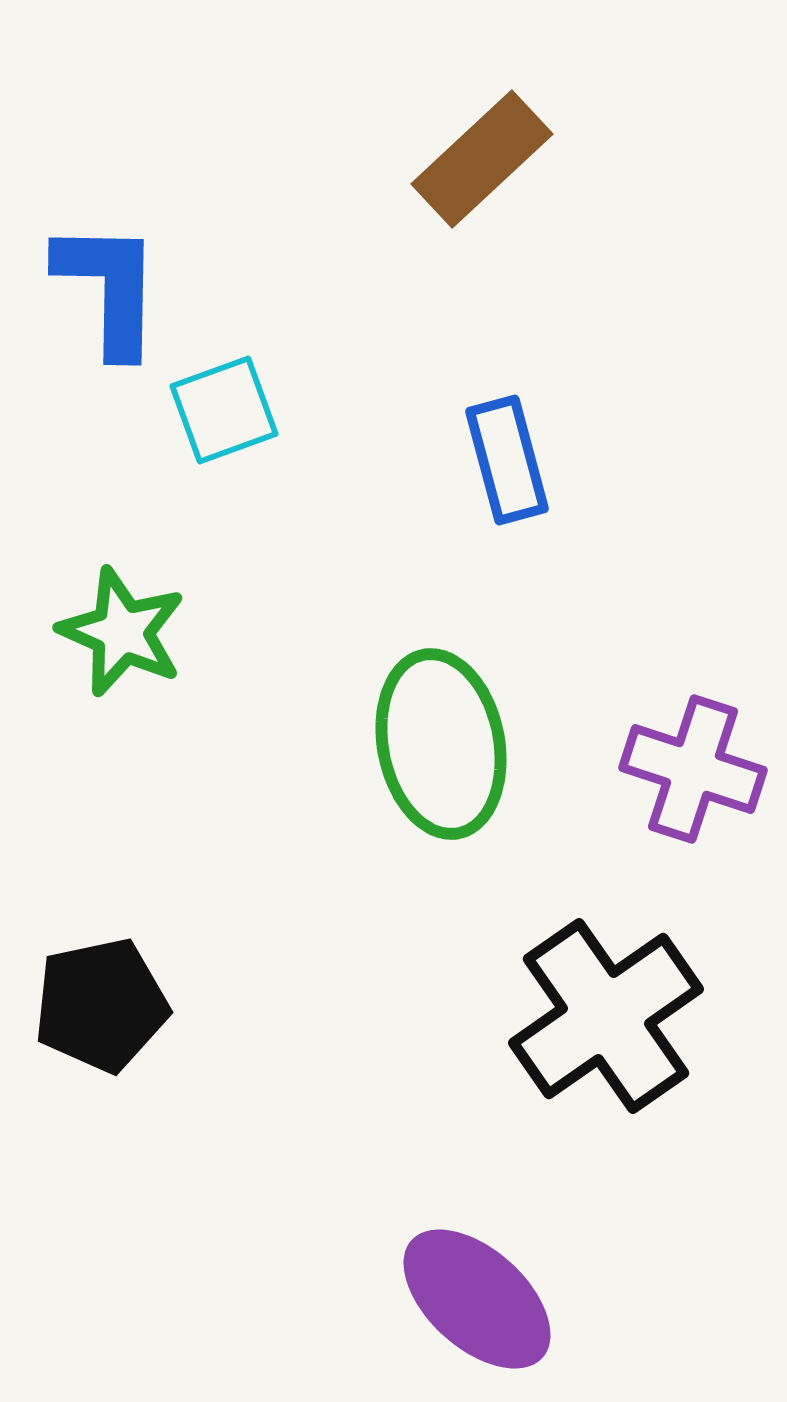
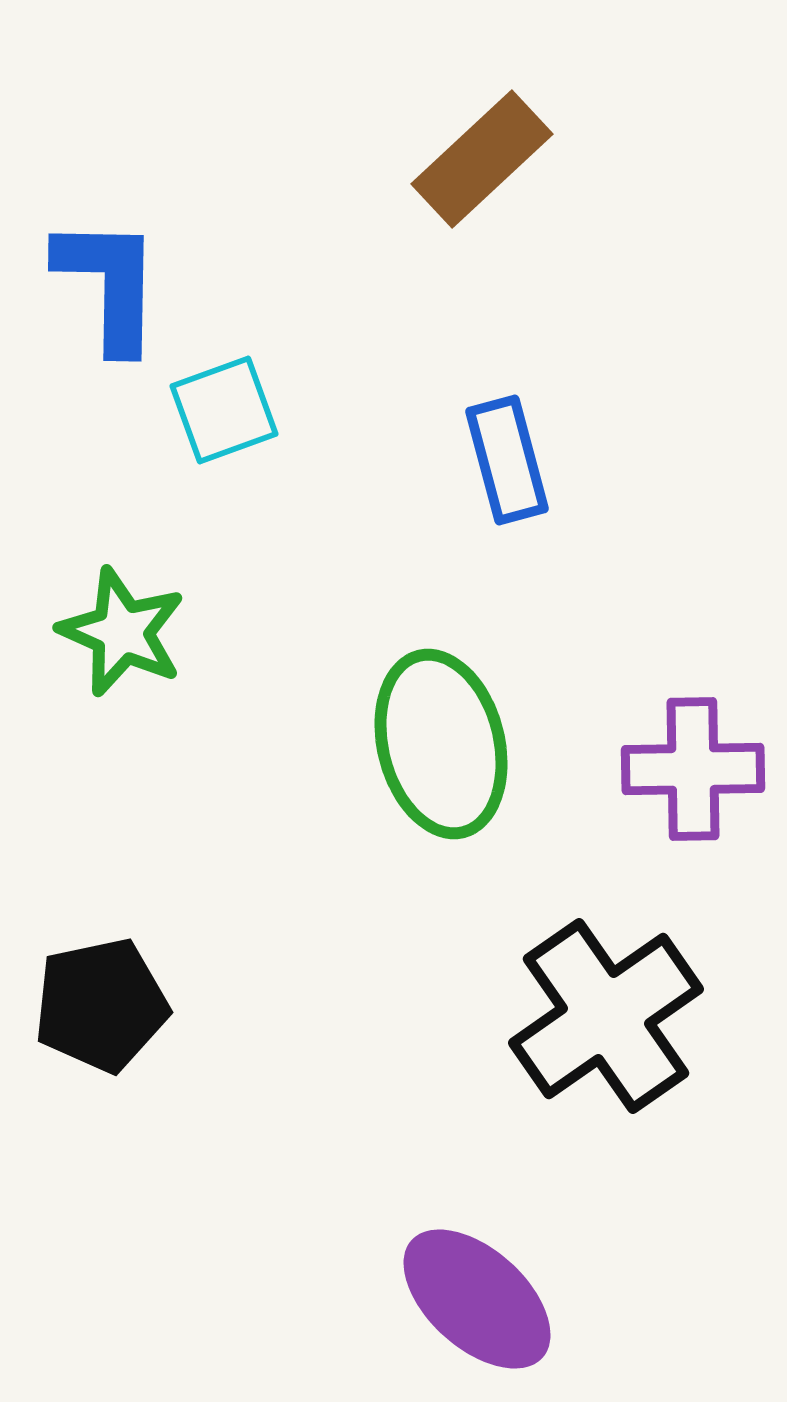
blue L-shape: moved 4 px up
green ellipse: rotated 3 degrees counterclockwise
purple cross: rotated 19 degrees counterclockwise
